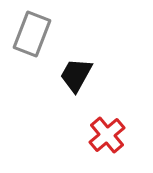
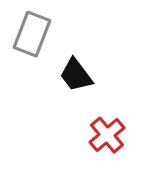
black trapezoid: rotated 66 degrees counterclockwise
